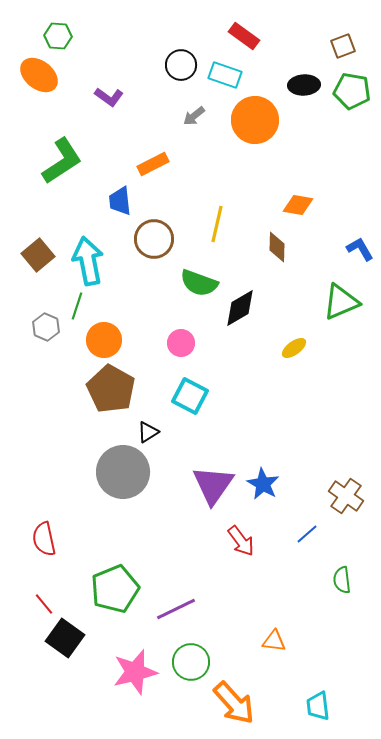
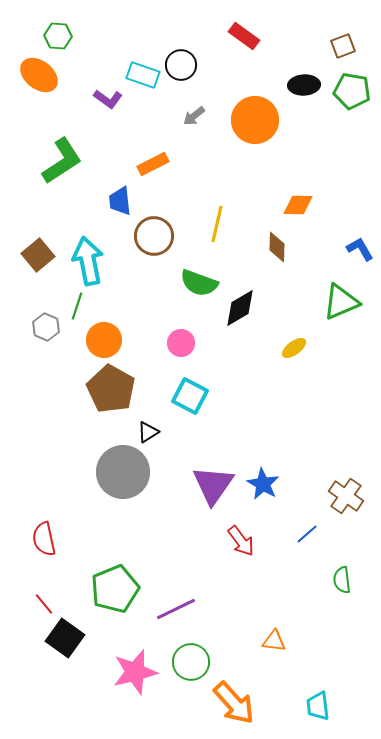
cyan rectangle at (225, 75): moved 82 px left
purple L-shape at (109, 97): moved 1 px left, 2 px down
orange diamond at (298, 205): rotated 8 degrees counterclockwise
brown circle at (154, 239): moved 3 px up
